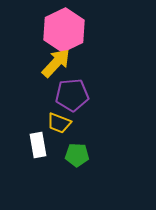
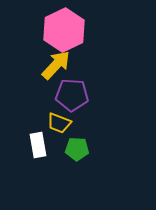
yellow arrow: moved 2 px down
purple pentagon: rotated 8 degrees clockwise
green pentagon: moved 6 px up
